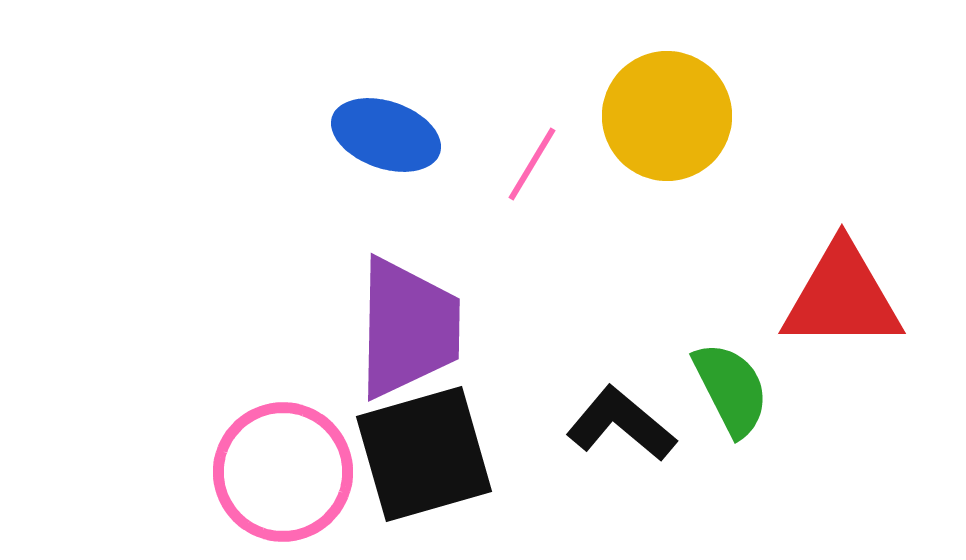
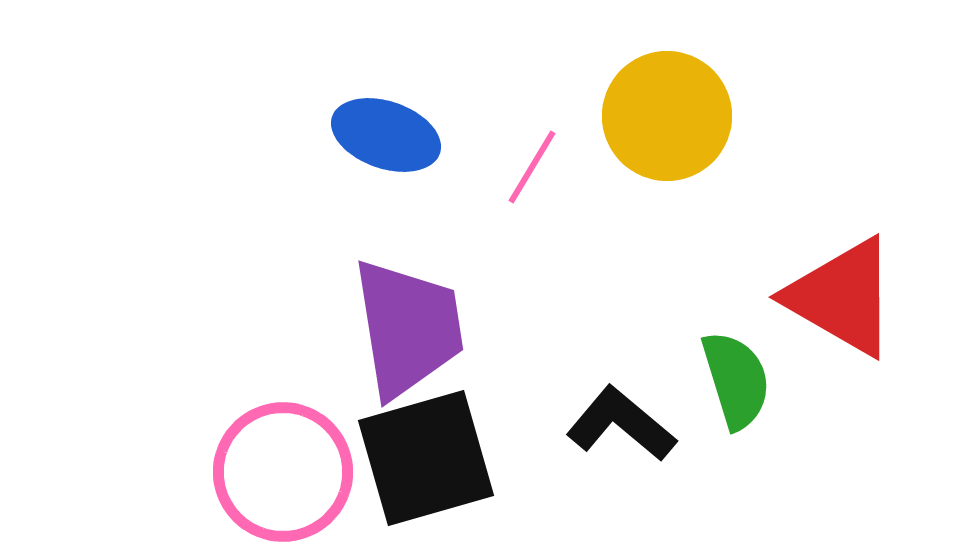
pink line: moved 3 px down
red triangle: rotated 30 degrees clockwise
purple trapezoid: rotated 10 degrees counterclockwise
green semicircle: moved 5 px right, 9 px up; rotated 10 degrees clockwise
black square: moved 2 px right, 4 px down
